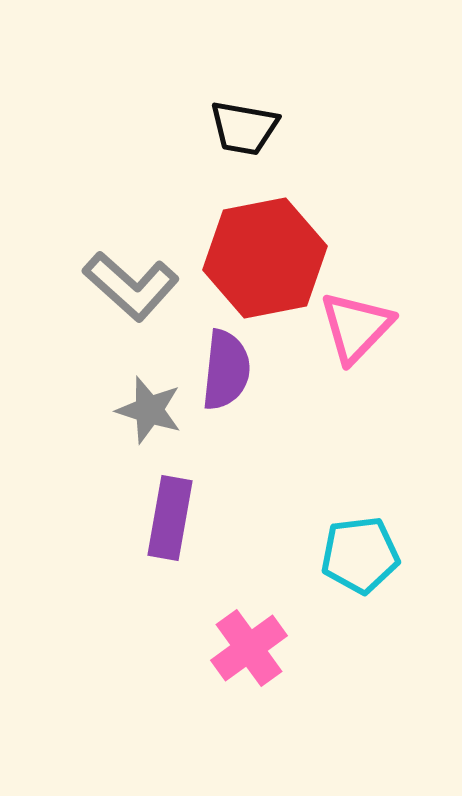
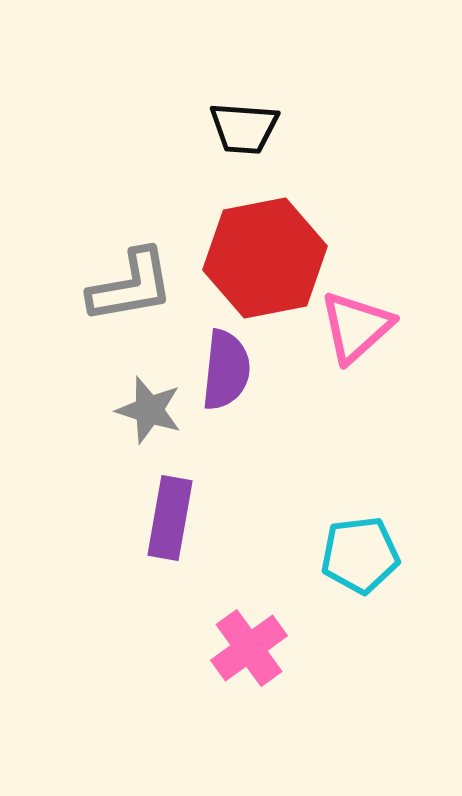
black trapezoid: rotated 6 degrees counterclockwise
gray L-shape: rotated 52 degrees counterclockwise
pink triangle: rotated 4 degrees clockwise
